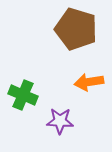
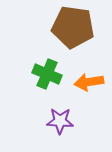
brown pentagon: moved 3 px left, 2 px up; rotated 9 degrees counterclockwise
green cross: moved 24 px right, 21 px up
